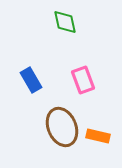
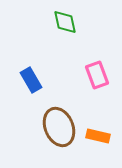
pink rectangle: moved 14 px right, 5 px up
brown ellipse: moved 3 px left
